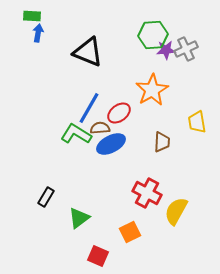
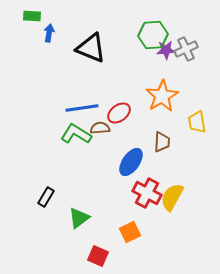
blue arrow: moved 11 px right
black triangle: moved 3 px right, 4 px up
orange star: moved 10 px right, 6 px down
blue line: moved 7 px left; rotated 52 degrees clockwise
blue ellipse: moved 20 px right, 18 px down; rotated 28 degrees counterclockwise
yellow semicircle: moved 4 px left, 14 px up
